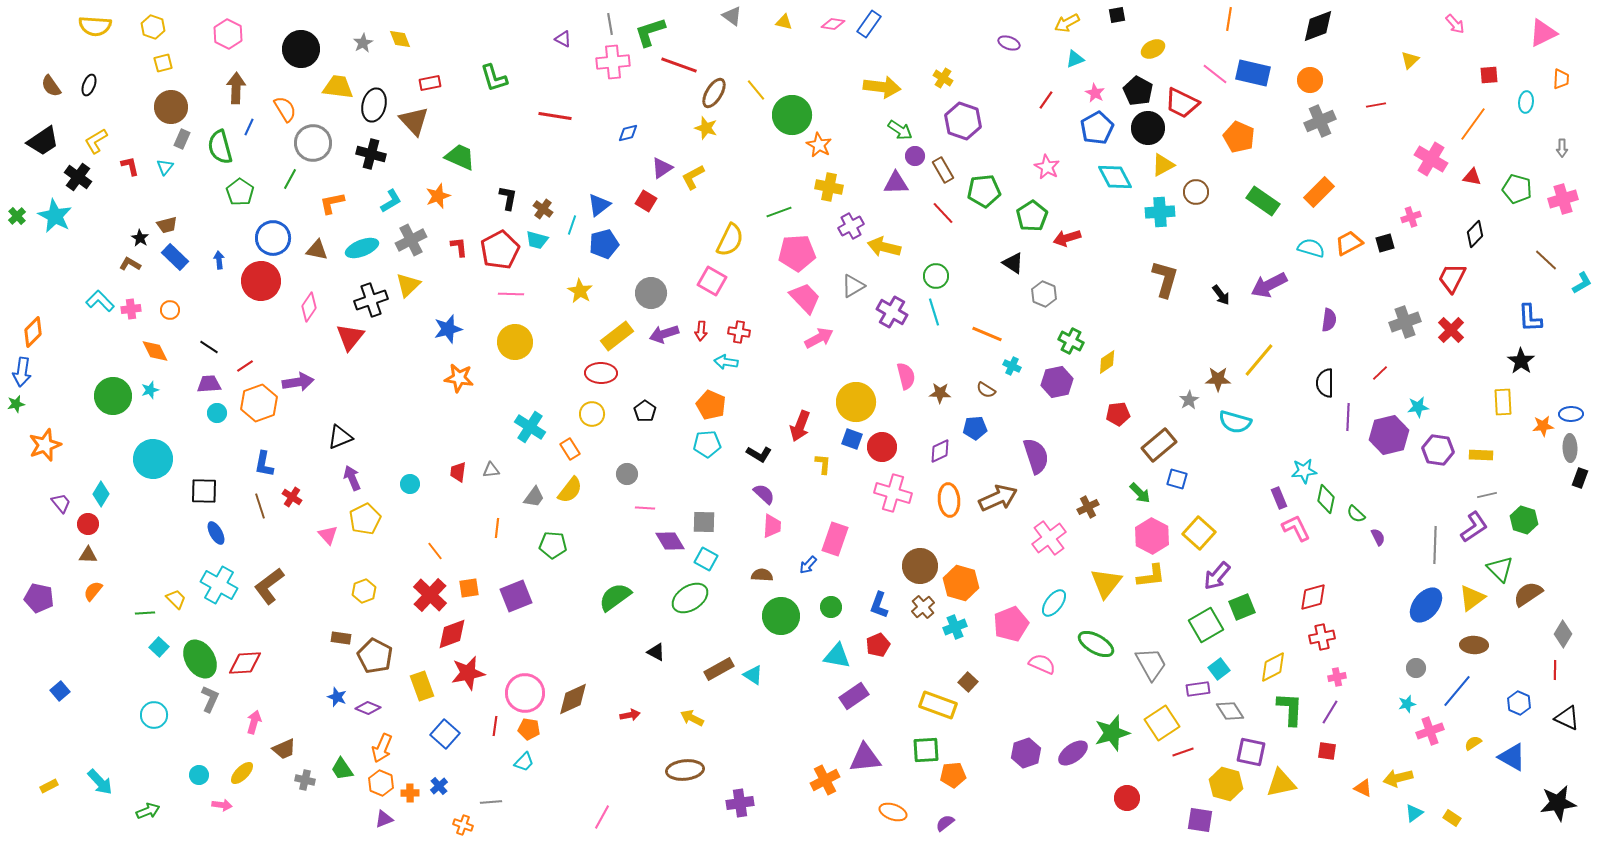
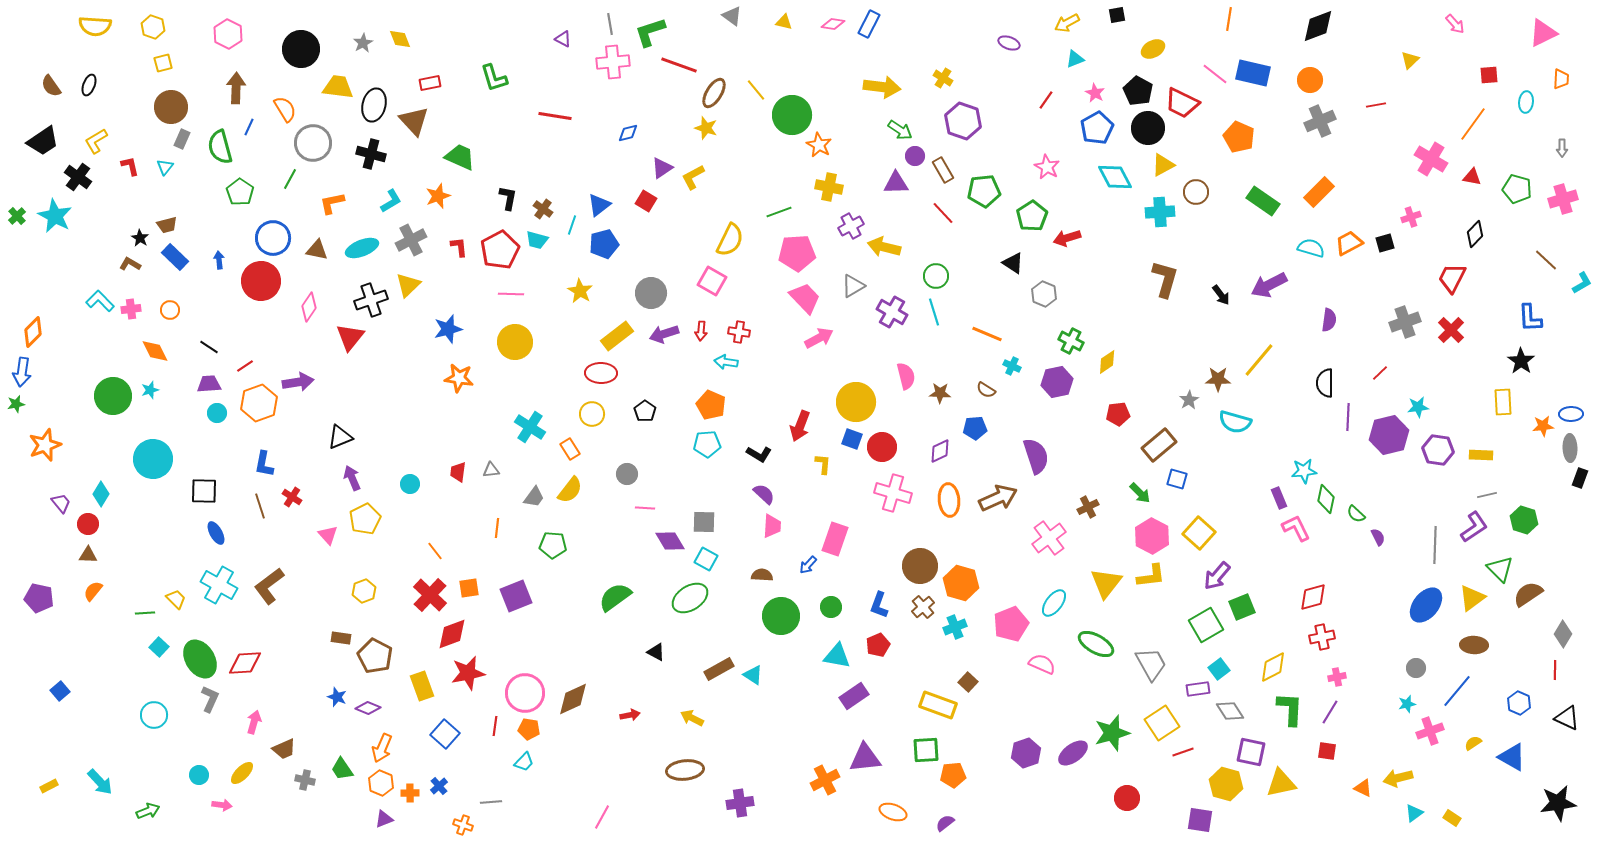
blue rectangle at (869, 24): rotated 8 degrees counterclockwise
